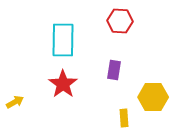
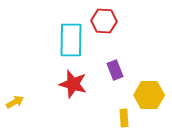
red hexagon: moved 16 px left
cyan rectangle: moved 8 px right
purple rectangle: moved 1 px right; rotated 30 degrees counterclockwise
red star: moved 10 px right; rotated 20 degrees counterclockwise
yellow hexagon: moved 4 px left, 2 px up
